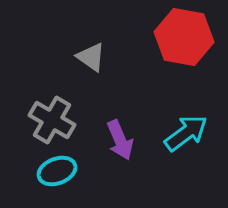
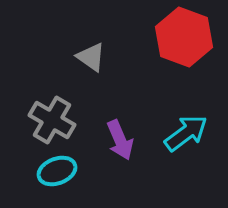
red hexagon: rotated 10 degrees clockwise
